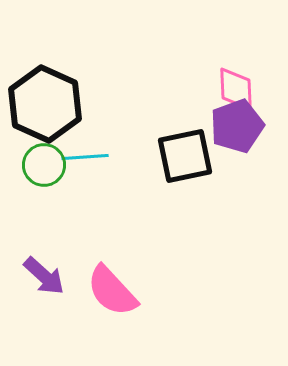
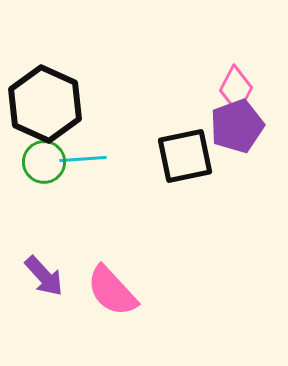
pink diamond: rotated 30 degrees clockwise
cyan line: moved 2 px left, 2 px down
green circle: moved 3 px up
purple arrow: rotated 6 degrees clockwise
